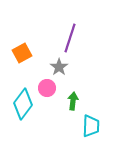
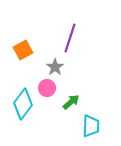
orange square: moved 1 px right, 3 px up
gray star: moved 4 px left
green arrow: moved 2 px left, 1 px down; rotated 42 degrees clockwise
